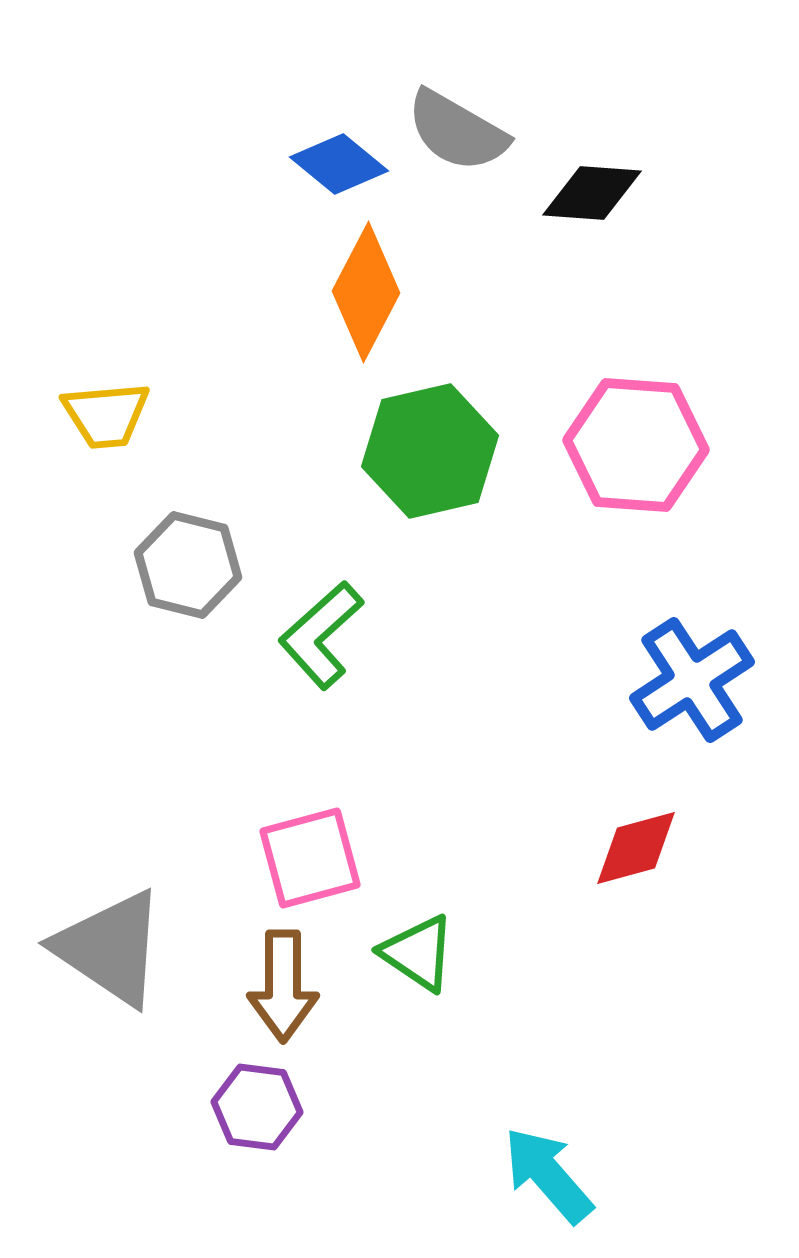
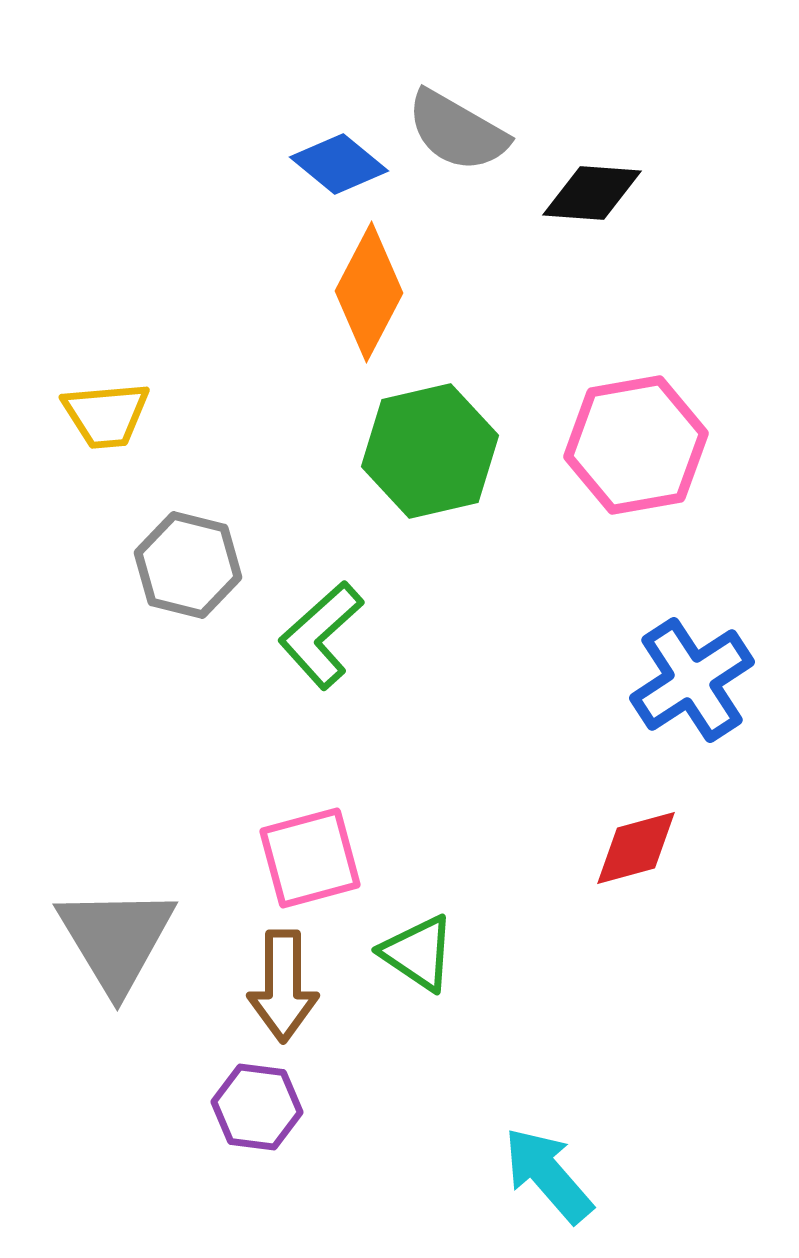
orange diamond: moved 3 px right
pink hexagon: rotated 14 degrees counterclockwise
gray triangle: moved 6 px right, 9 px up; rotated 25 degrees clockwise
